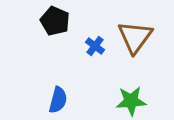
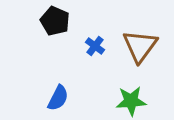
brown triangle: moved 5 px right, 9 px down
blue semicircle: moved 2 px up; rotated 12 degrees clockwise
